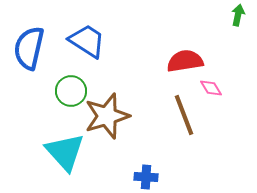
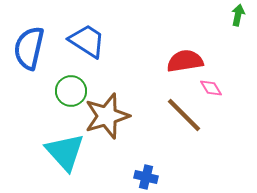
brown line: rotated 24 degrees counterclockwise
blue cross: rotated 10 degrees clockwise
